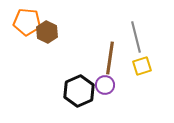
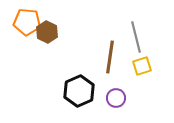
brown line: moved 1 px up
purple circle: moved 11 px right, 13 px down
